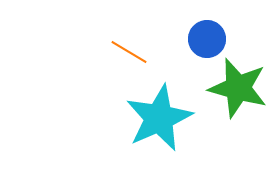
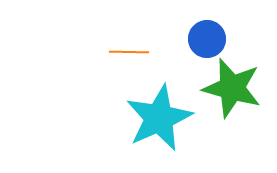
orange line: rotated 30 degrees counterclockwise
green star: moved 6 px left
